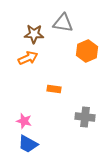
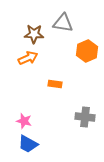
orange rectangle: moved 1 px right, 5 px up
